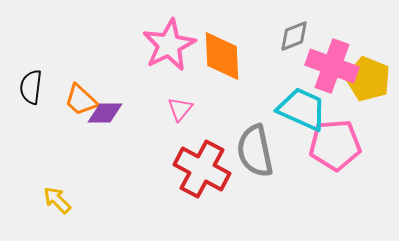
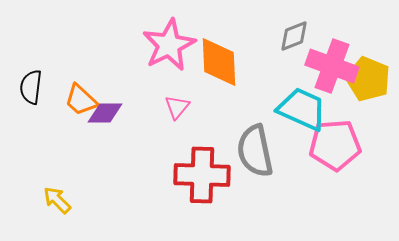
orange diamond: moved 3 px left, 6 px down
pink triangle: moved 3 px left, 2 px up
red cross: moved 6 px down; rotated 26 degrees counterclockwise
